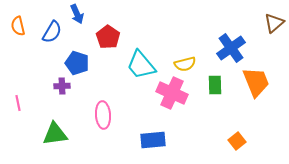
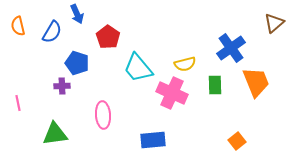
cyan trapezoid: moved 3 px left, 3 px down
